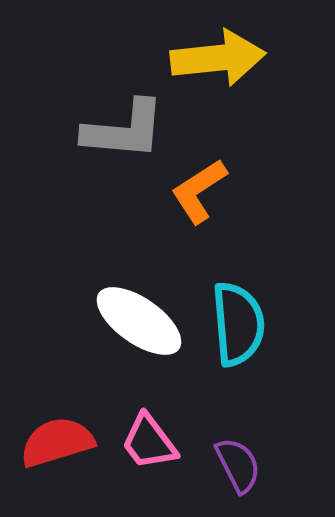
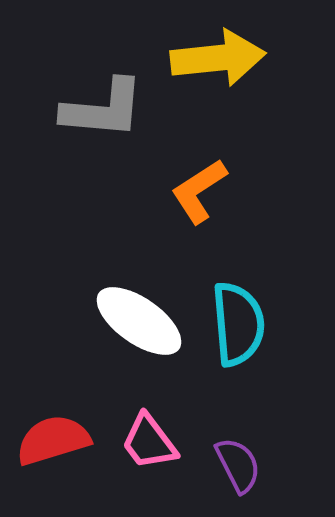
gray L-shape: moved 21 px left, 21 px up
red semicircle: moved 4 px left, 2 px up
